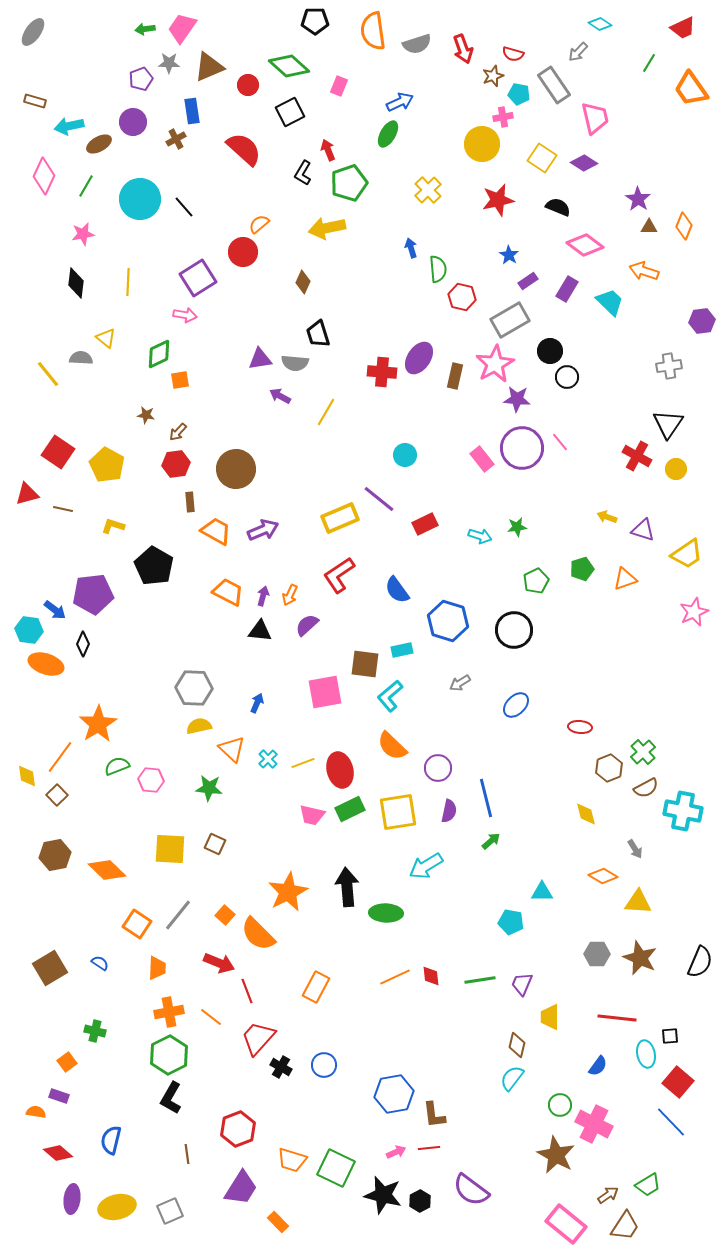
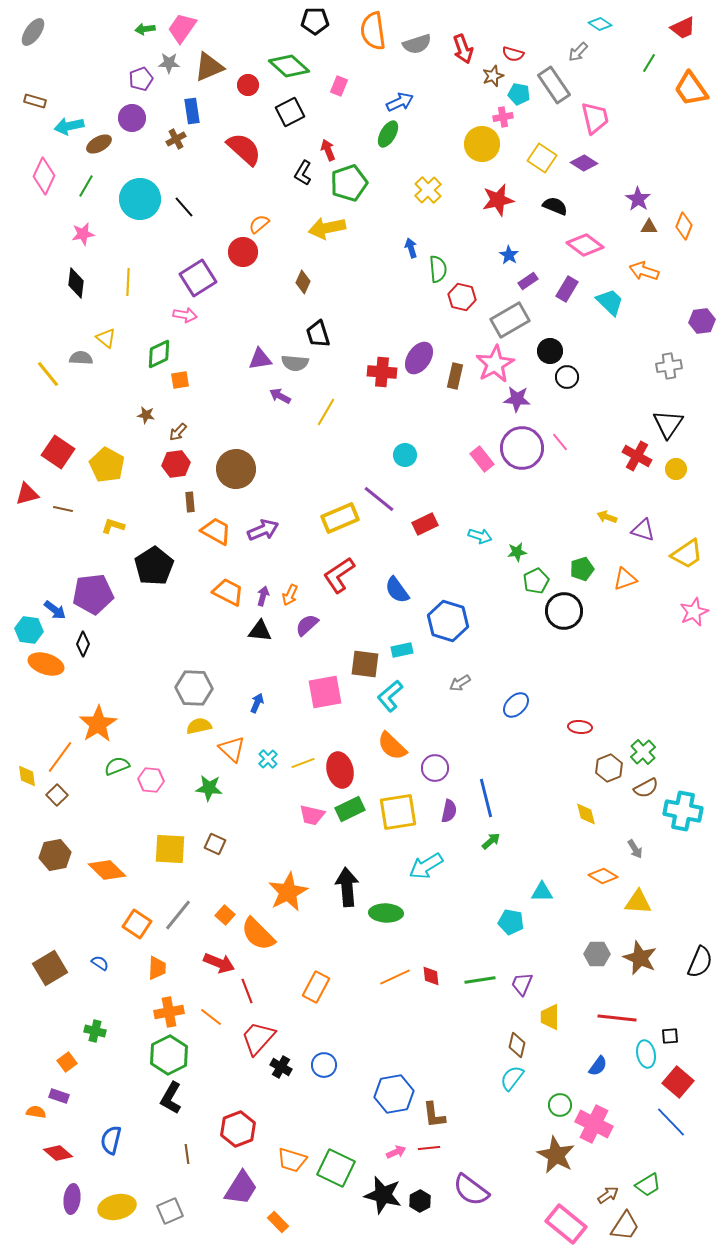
purple circle at (133, 122): moved 1 px left, 4 px up
black semicircle at (558, 207): moved 3 px left, 1 px up
green star at (517, 527): moved 25 px down
black pentagon at (154, 566): rotated 9 degrees clockwise
black circle at (514, 630): moved 50 px right, 19 px up
purple circle at (438, 768): moved 3 px left
